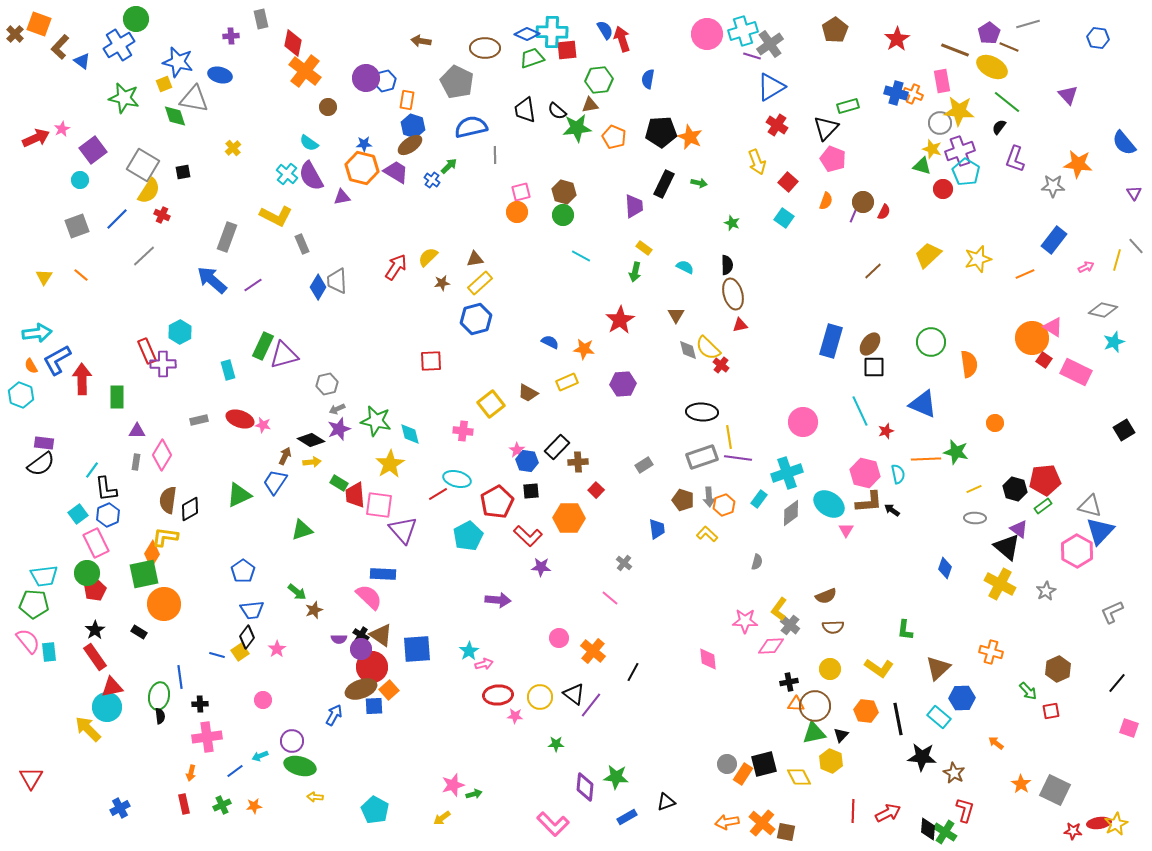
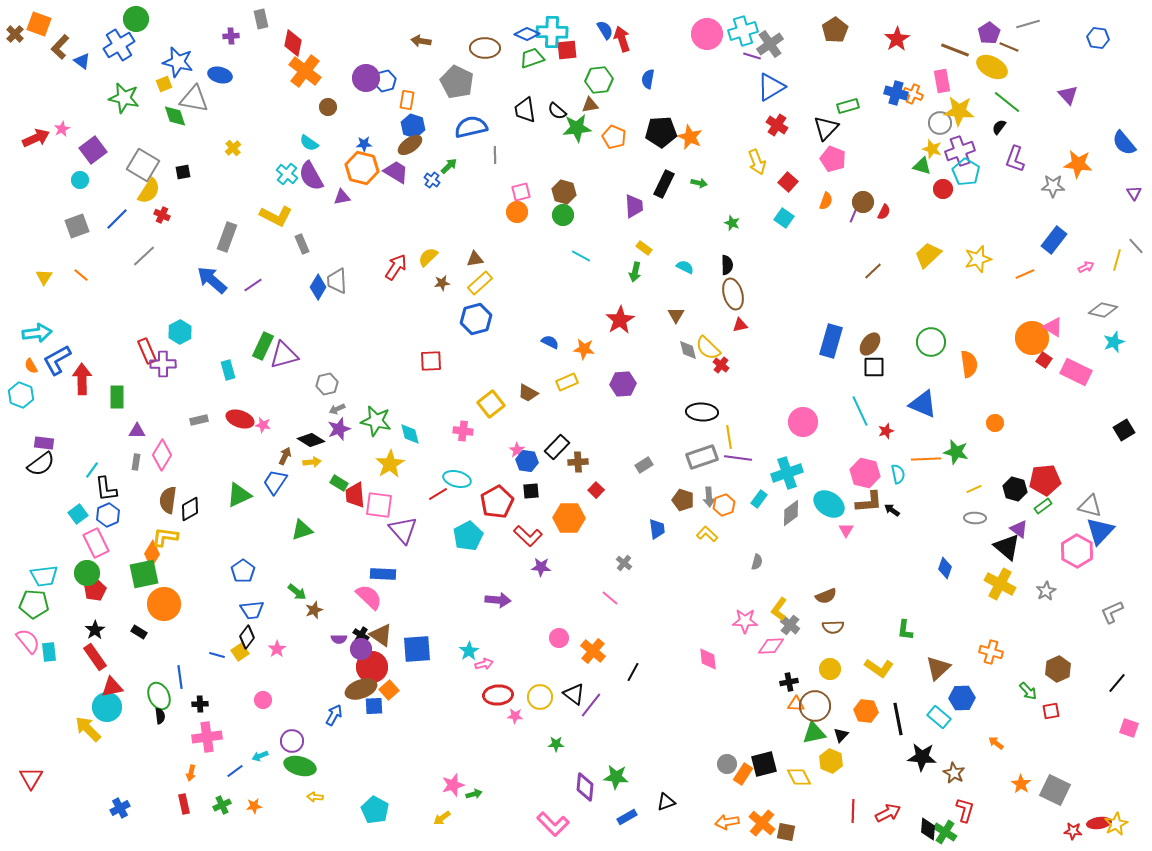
green ellipse at (159, 696): rotated 36 degrees counterclockwise
